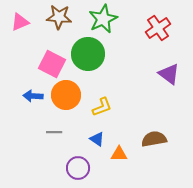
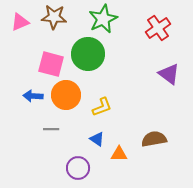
brown star: moved 5 px left
pink square: moved 1 px left; rotated 12 degrees counterclockwise
gray line: moved 3 px left, 3 px up
